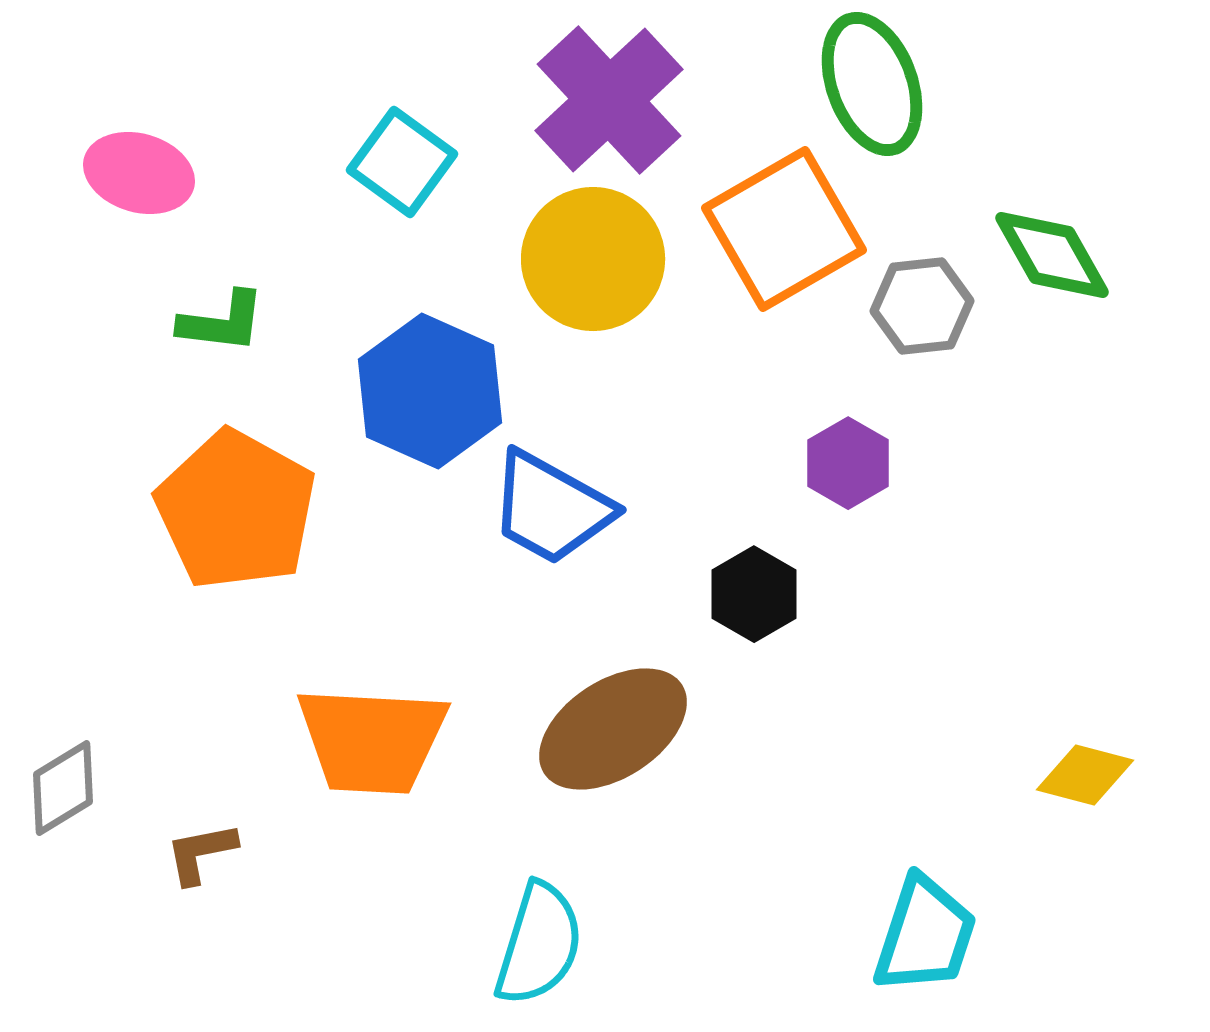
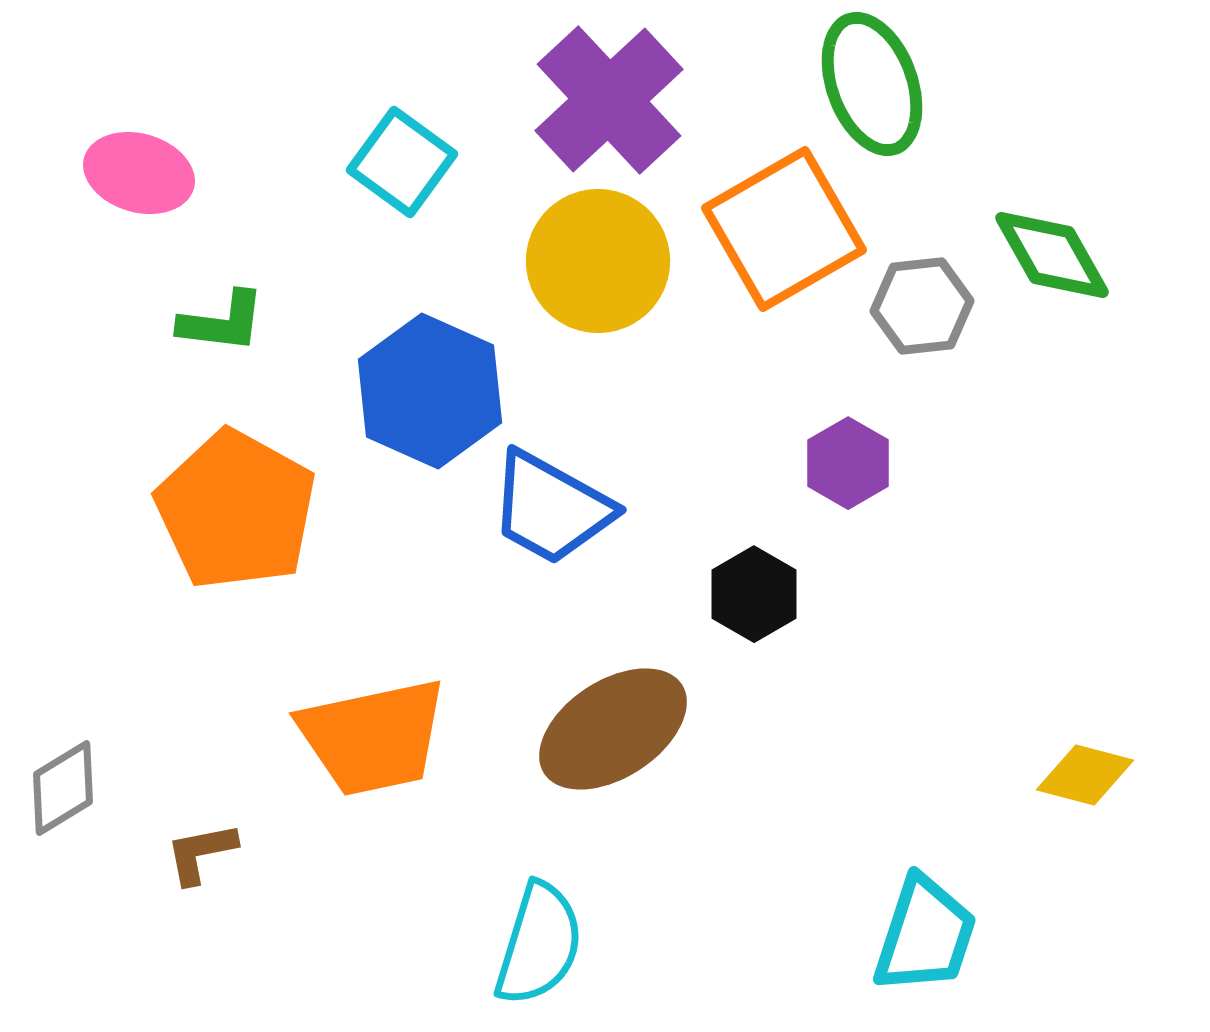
yellow circle: moved 5 px right, 2 px down
orange trapezoid: moved 1 px right, 3 px up; rotated 15 degrees counterclockwise
